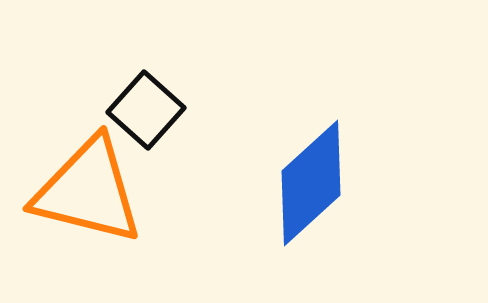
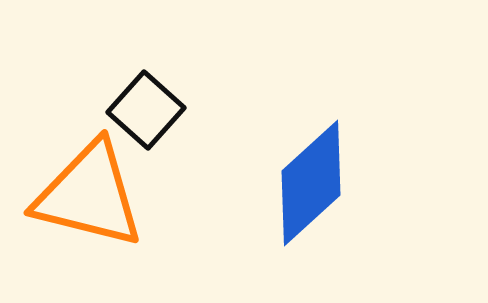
orange triangle: moved 1 px right, 4 px down
